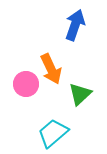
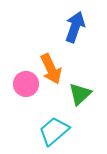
blue arrow: moved 2 px down
cyan trapezoid: moved 1 px right, 2 px up
